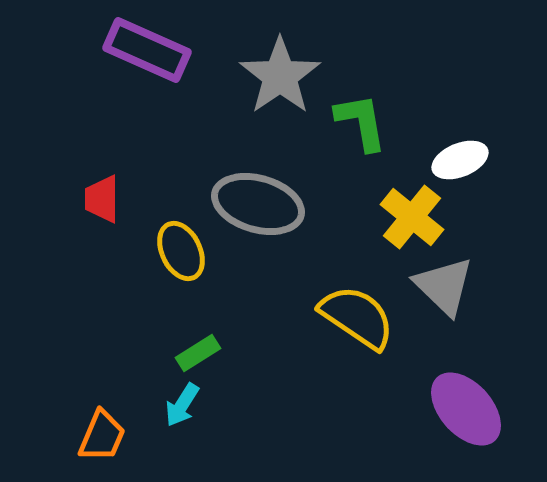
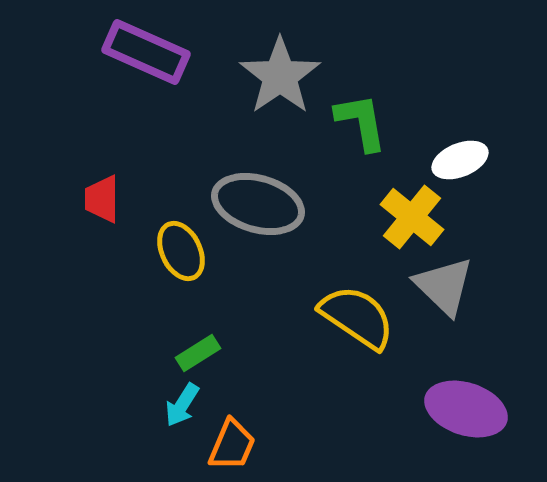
purple rectangle: moved 1 px left, 2 px down
purple ellipse: rotated 30 degrees counterclockwise
orange trapezoid: moved 130 px right, 9 px down
